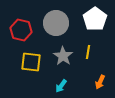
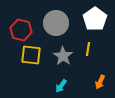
yellow line: moved 3 px up
yellow square: moved 7 px up
